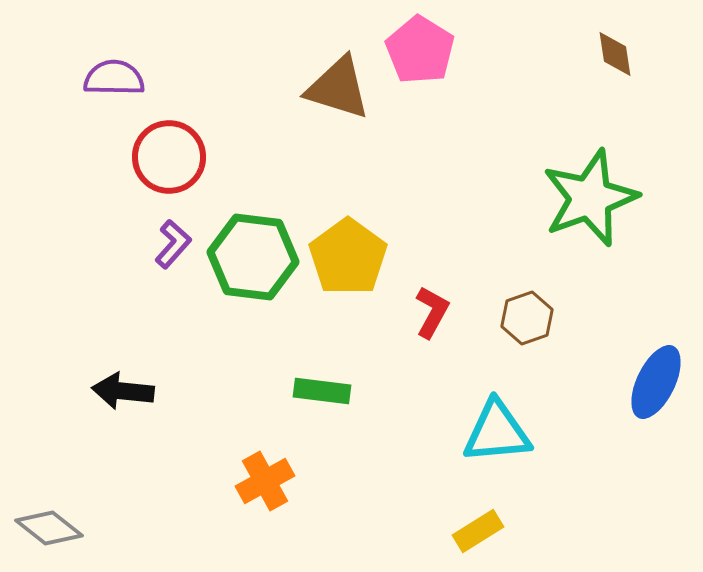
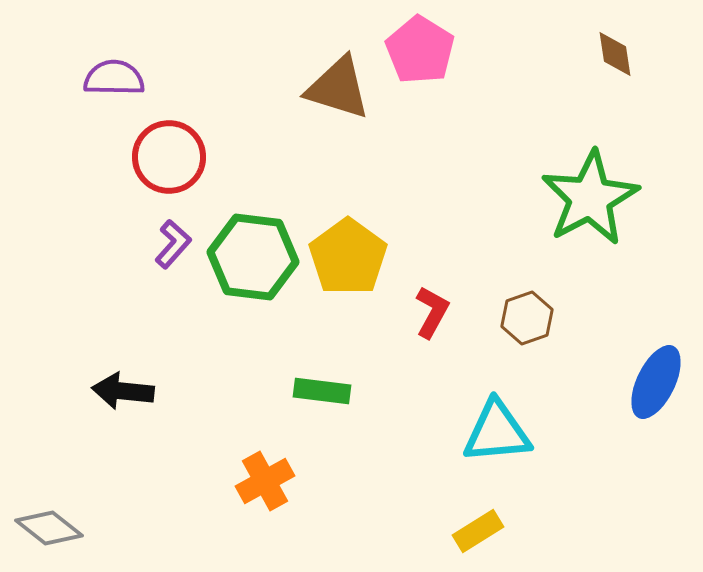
green star: rotated 8 degrees counterclockwise
